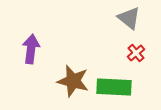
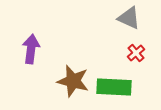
gray triangle: rotated 15 degrees counterclockwise
